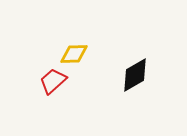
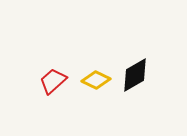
yellow diamond: moved 22 px right, 26 px down; rotated 28 degrees clockwise
